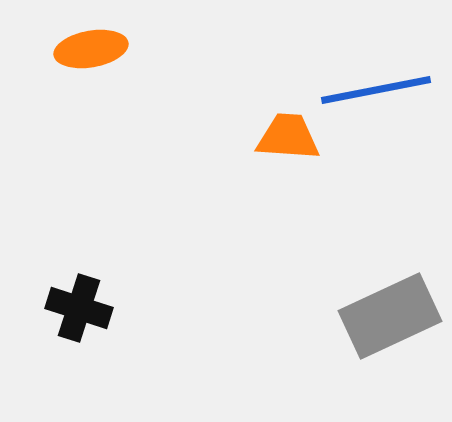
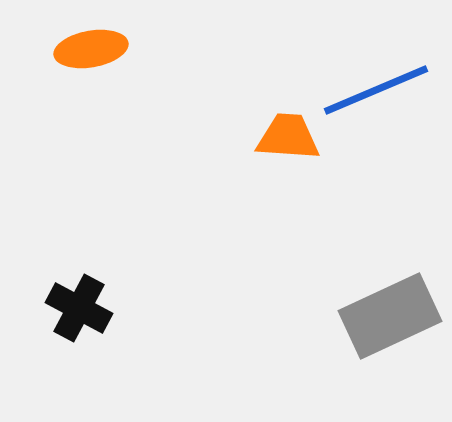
blue line: rotated 12 degrees counterclockwise
black cross: rotated 10 degrees clockwise
